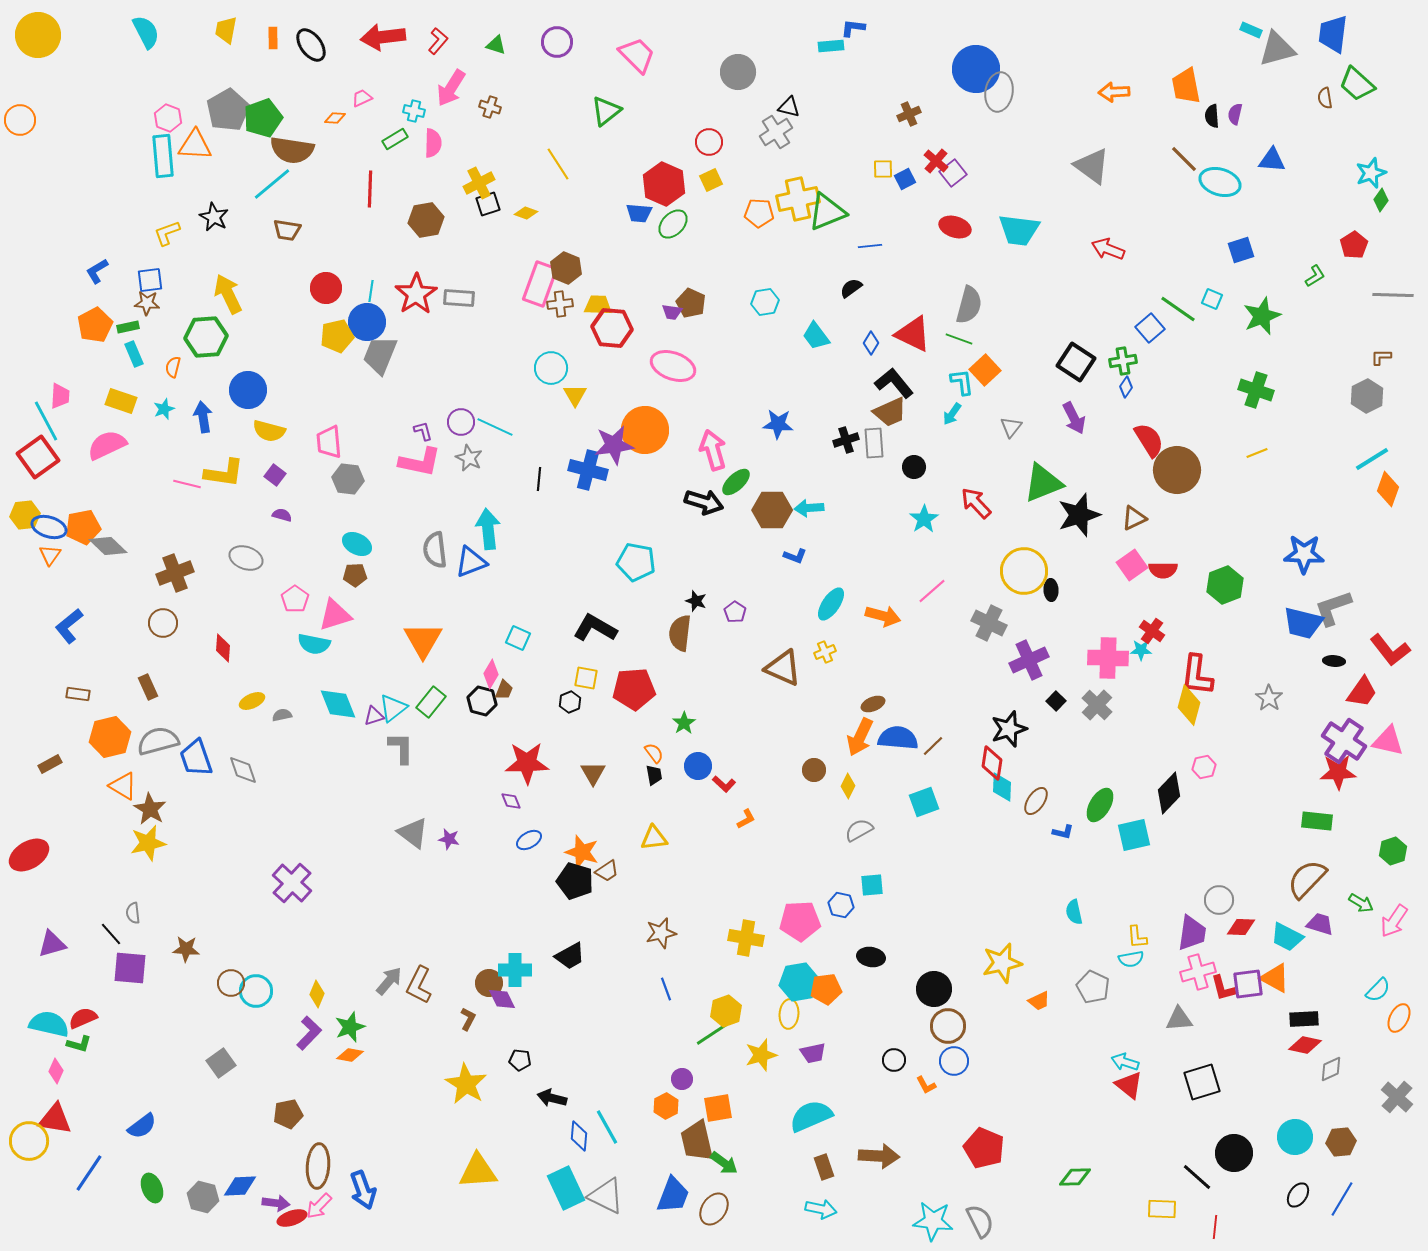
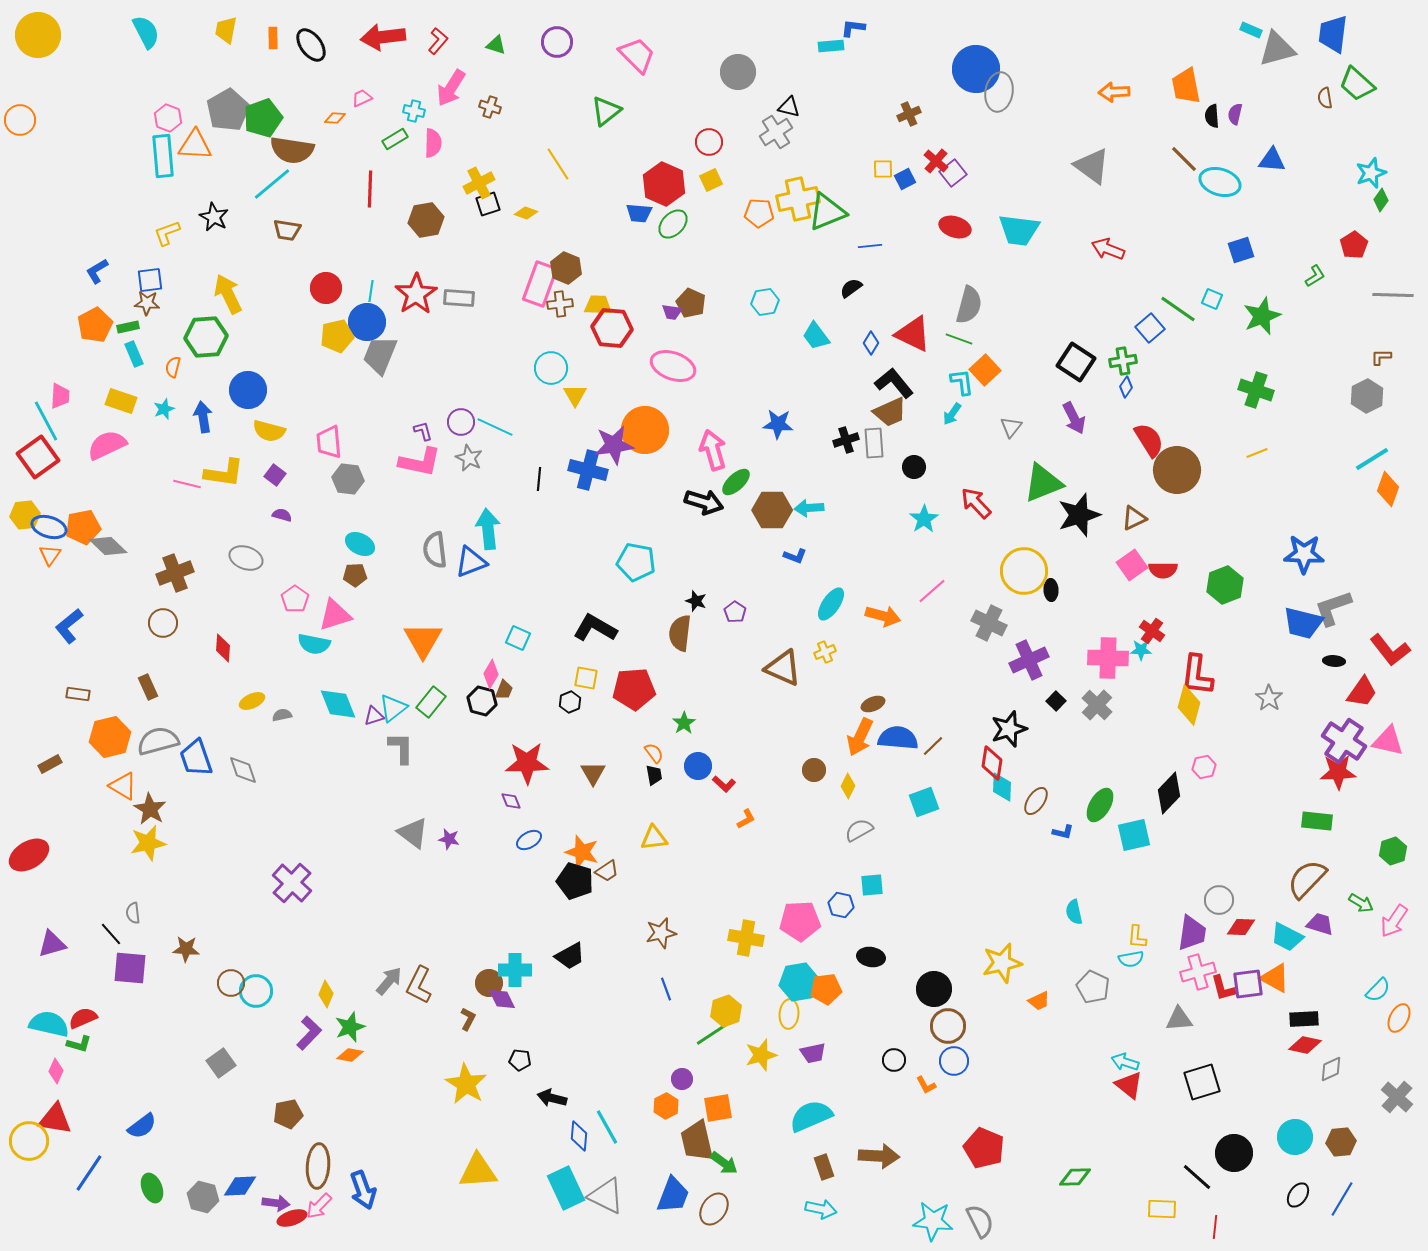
cyan ellipse at (357, 544): moved 3 px right
yellow L-shape at (1137, 937): rotated 10 degrees clockwise
yellow diamond at (317, 994): moved 9 px right
